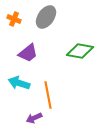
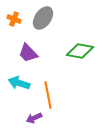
gray ellipse: moved 3 px left, 1 px down
purple trapezoid: rotated 85 degrees clockwise
